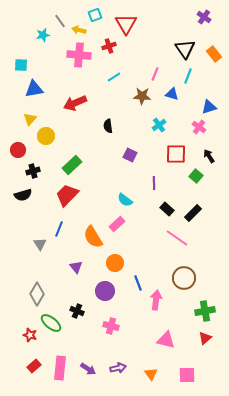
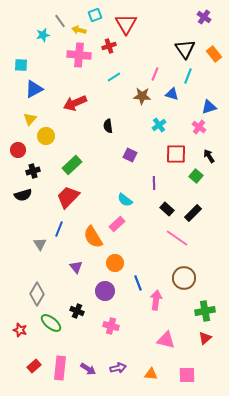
blue triangle at (34, 89): rotated 18 degrees counterclockwise
red trapezoid at (67, 195): moved 1 px right, 2 px down
red star at (30, 335): moved 10 px left, 5 px up
orange triangle at (151, 374): rotated 48 degrees counterclockwise
